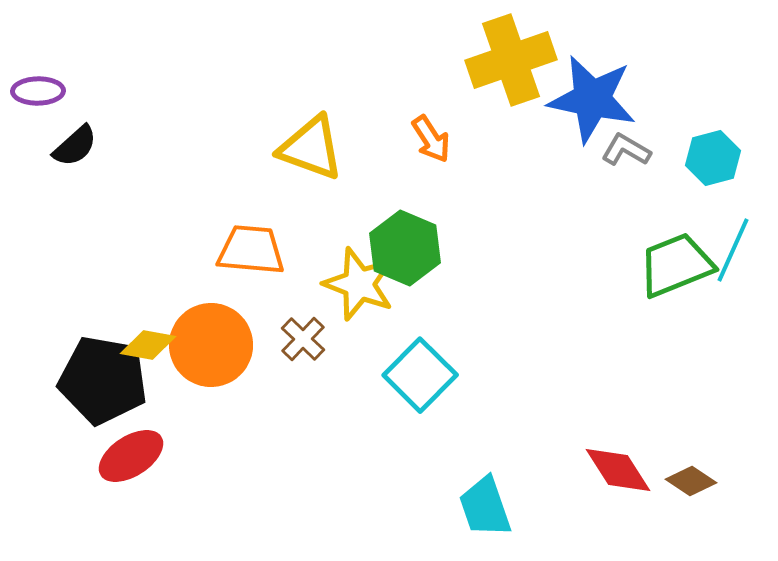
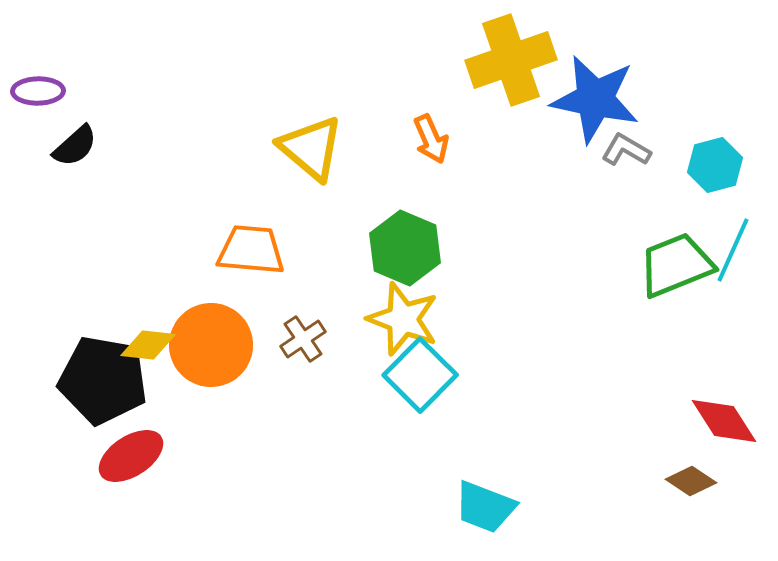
blue star: moved 3 px right
orange arrow: rotated 9 degrees clockwise
yellow triangle: rotated 20 degrees clockwise
cyan hexagon: moved 2 px right, 7 px down
yellow star: moved 44 px right, 35 px down
brown cross: rotated 12 degrees clockwise
yellow diamond: rotated 4 degrees counterclockwise
red diamond: moved 106 px right, 49 px up
cyan trapezoid: rotated 50 degrees counterclockwise
